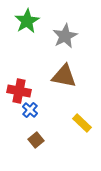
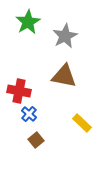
green star: moved 1 px right, 1 px down
blue cross: moved 1 px left, 4 px down
